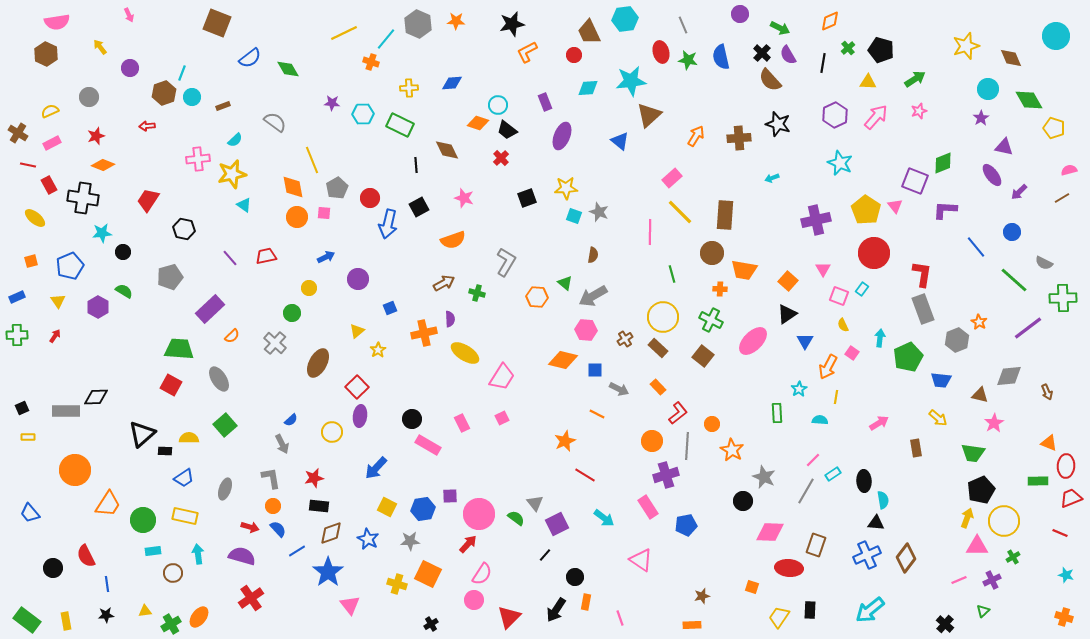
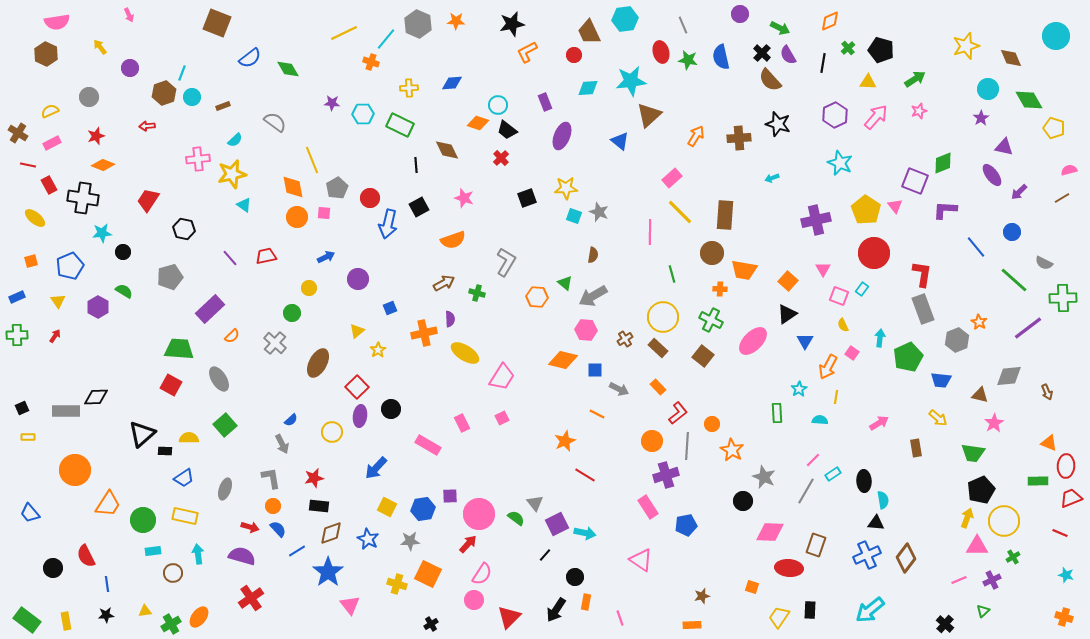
black circle at (412, 419): moved 21 px left, 10 px up
cyan arrow at (604, 518): moved 19 px left, 15 px down; rotated 25 degrees counterclockwise
